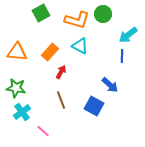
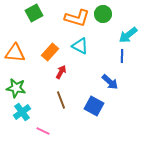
green square: moved 7 px left
orange L-shape: moved 2 px up
orange triangle: moved 2 px left, 1 px down
blue arrow: moved 3 px up
pink line: rotated 16 degrees counterclockwise
